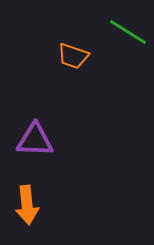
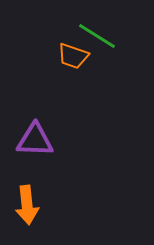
green line: moved 31 px left, 4 px down
